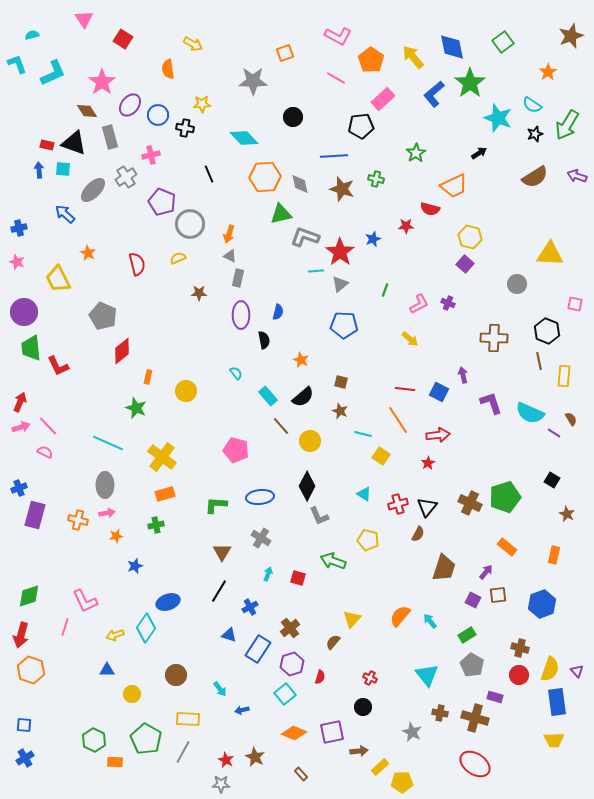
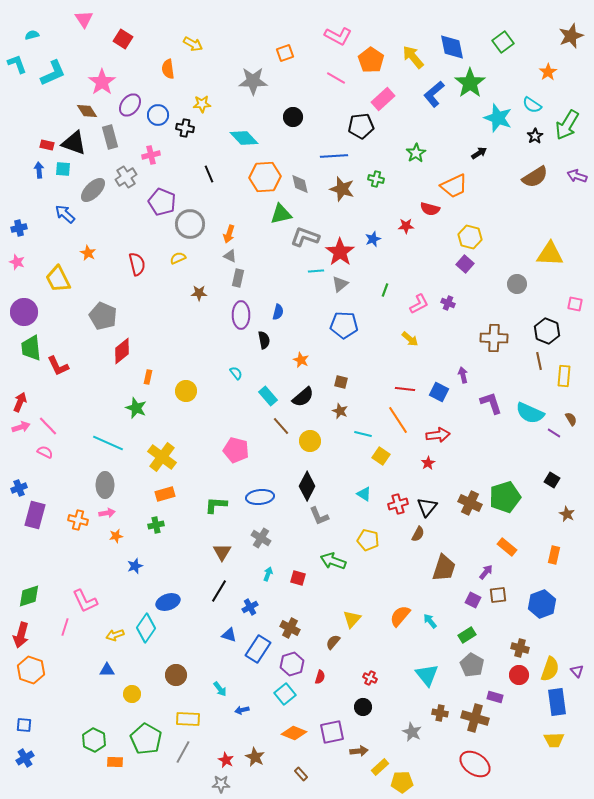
black star at (535, 134): moved 2 px down; rotated 14 degrees counterclockwise
brown cross at (290, 628): rotated 24 degrees counterclockwise
